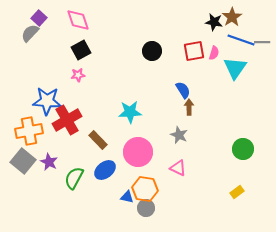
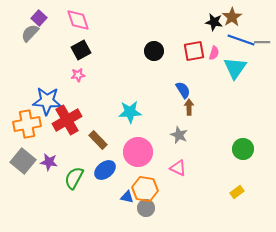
black circle: moved 2 px right
orange cross: moved 2 px left, 7 px up
purple star: rotated 18 degrees counterclockwise
